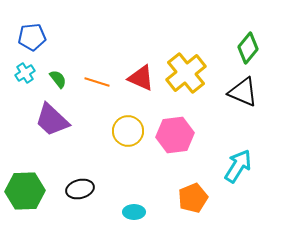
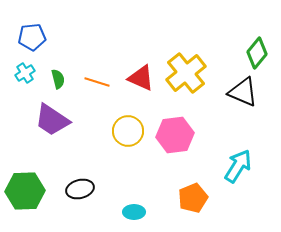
green diamond: moved 9 px right, 5 px down
green semicircle: rotated 24 degrees clockwise
purple trapezoid: rotated 9 degrees counterclockwise
